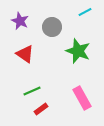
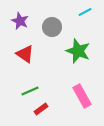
green line: moved 2 px left
pink rectangle: moved 2 px up
